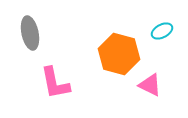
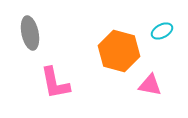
orange hexagon: moved 3 px up
pink triangle: rotated 15 degrees counterclockwise
